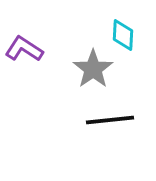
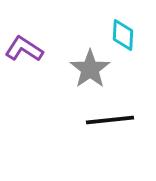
gray star: moved 3 px left
